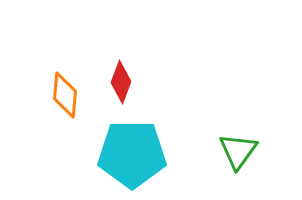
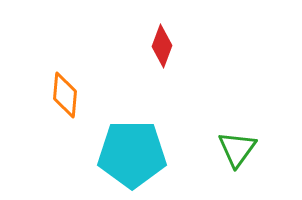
red diamond: moved 41 px right, 36 px up
green triangle: moved 1 px left, 2 px up
